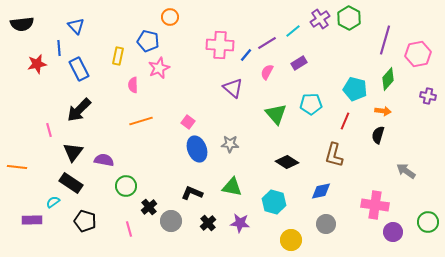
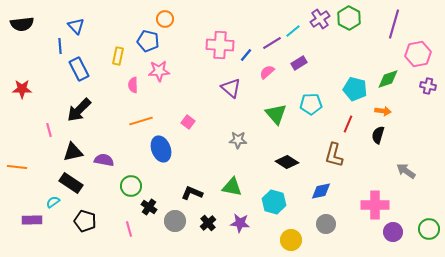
orange circle at (170, 17): moved 5 px left, 2 px down
purple line at (385, 40): moved 9 px right, 16 px up
purple line at (267, 43): moved 5 px right
blue line at (59, 48): moved 1 px right, 2 px up
red star at (37, 64): moved 15 px left, 25 px down; rotated 12 degrees clockwise
pink star at (159, 68): moved 3 px down; rotated 20 degrees clockwise
pink semicircle at (267, 72): rotated 21 degrees clockwise
green diamond at (388, 79): rotated 30 degrees clockwise
purple triangle at (233, 88): moved 2 px left
purple cross at (428, 96): moved 10 px up
red line at (345, 121): moved 3 px right, 3 px down
gray star at (230, 144): moved 8 px right, 4 px up
blue ellipse at (197, 149): moved 36 px left
black triangle at (73, 152): rotated 40 degrees clockwise
green circle at (126, 186): moved 5 px right
pink cross at (375, 205): rotated 8 degrees counterclockwise
black cross at (149, 207): rotated 14 degrees counterclockwise
gray circle at (171, 221): moved 4 px right
green circle at (428, 222): moved 1 px right, 7 px down
